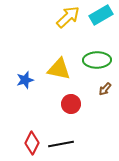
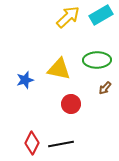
brown arrow: moved 1 px up
